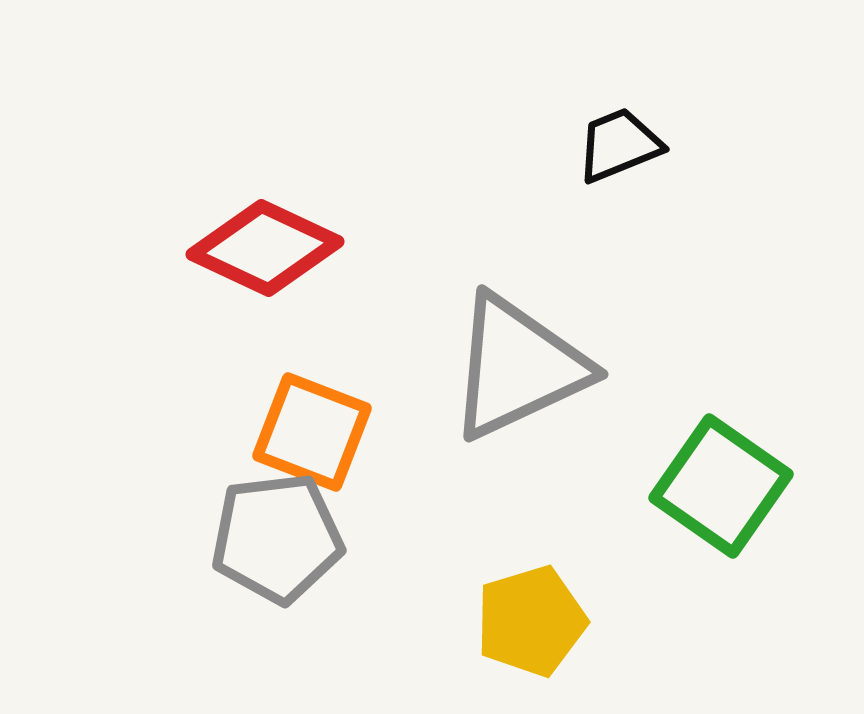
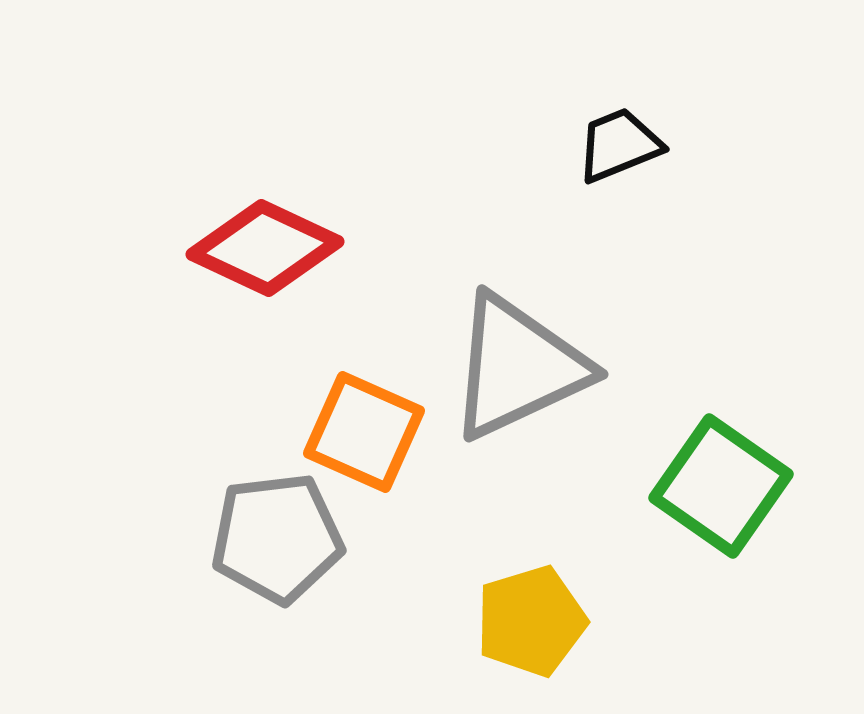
orange square: moved 52 px right; rotated 3 degrees clockwise
